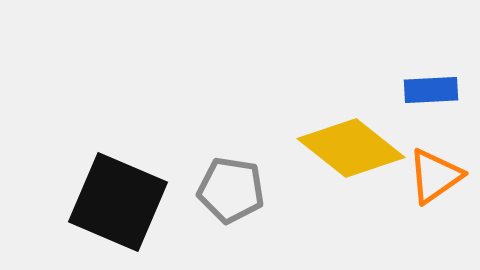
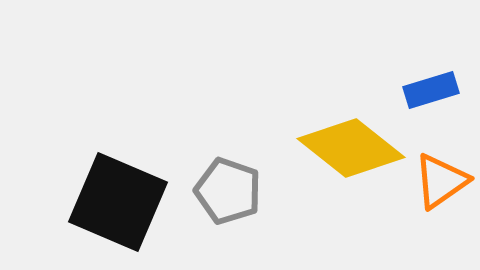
blue rectangle: rotated 14 degrees counterclockwise
orange triangle: moved 6 px right, 5 px down
gray pentagon: moved 3 px left, 1 px down; rotated 10 degrees clockwise
